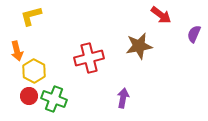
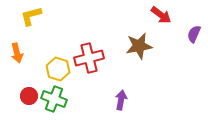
orange arrow: moved 2 px down
yellow hexagon: moved 24 px right, 2 px up; rotated 10 degrees counterclockwise
purple arrow: moved 2 px left, 2 px down
